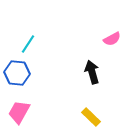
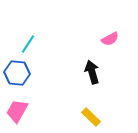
pink semicircle: moved 2 px left
pink trapezoid: moved 2 px left, 1 px up
